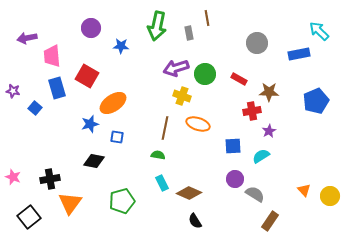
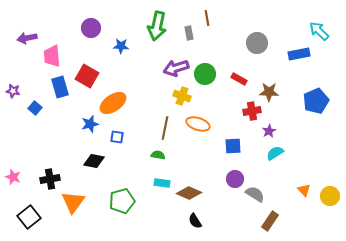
blue rectangle at (57, 88): moved 3 px right, 1 px up
cyan semicircle at (261, 156): moved 14 px right, 3 px up
cyan rectangle at (162, 183): rotated 56 degrees counterclockwise
orange triangle at (70, 203): moved 3 px right, 1 px up
